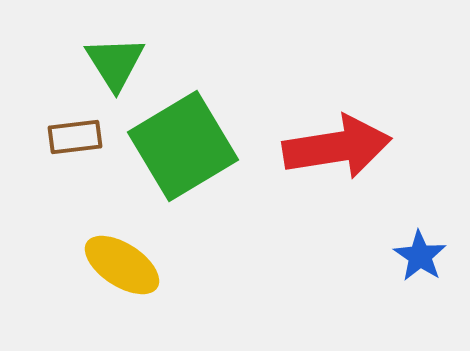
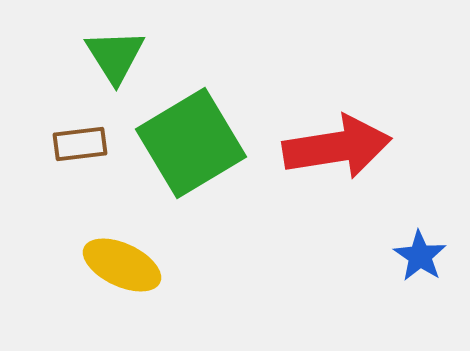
green triangle: moved 7 px up
brown rectangle: moved 5 px right, 7 px down
green square: moved 8 px right, 3 px up
yellow ellipse: rotated 8 degrees counterclockwise
